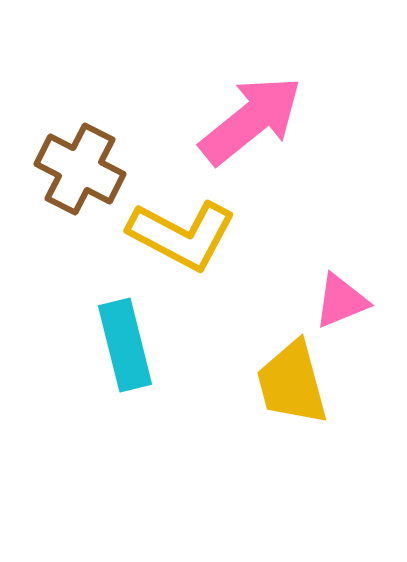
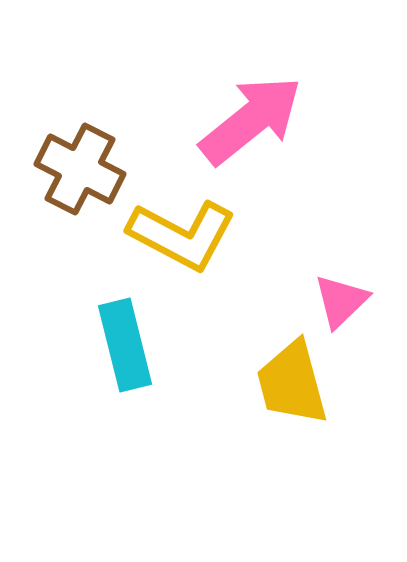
pink triangle: rotated 22 degrees counterclockwise
